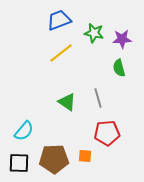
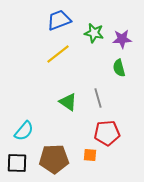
yellow line: moved 3 px left, 1 px down
green triangle: moved 1 px right
orange square: moved 5 px right, 1 px up
black square: moved 2 px left
